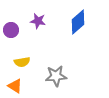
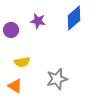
blue diamond: moved 4 px left, 4 px up
gray star: moved 1 px right, 3 px down; rotated 10 degrees counterclockwise
